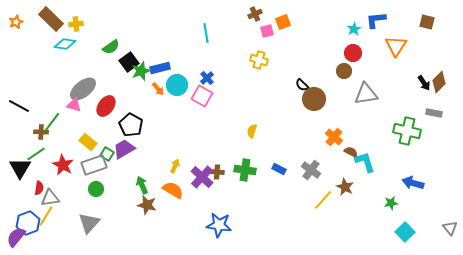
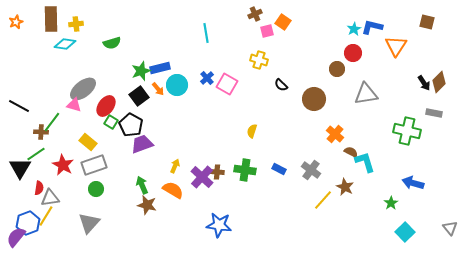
brown rectangle at (51, 19): rotated 45 degrees clockwise
blue L-shape at (376, 20): moved 4 px left, 7 px down; rotated 20 degrees clockwise
orange square at (283, 22): rotated 35 degrees counterclockwise
green semicircle at (111, 47): moved 1 px right, 4 px up; rotated 18 degrees clockwise
black square at (129, 62): moved 10 px right, 34 px down
brown circle at (344, 71): moved 7 px left, 2 px up
black semicircle at (302, 85): moved 21 px left
pink square at (202, 96): moved 25 px right, 12 px up
orange cross at (334, 137): moved 1 px right, 3 px up
purple trapezoid at (124, 149): moved 18 px right, 5 px up; rotated 10 degrees clockwise
green square at (107, 154): moved 4 px right, 32 px up
green star at (391, 203): rotated 24 degrees counterclockwise
